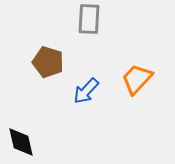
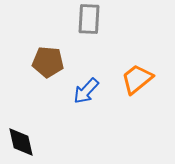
brown pentagon: rotated 12 degrees counterclockwise
orange trapezoid: rotated 8 degrees clockwise
